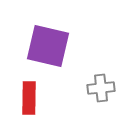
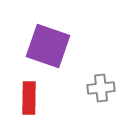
purple square: rotated 6 degrees clockwise
